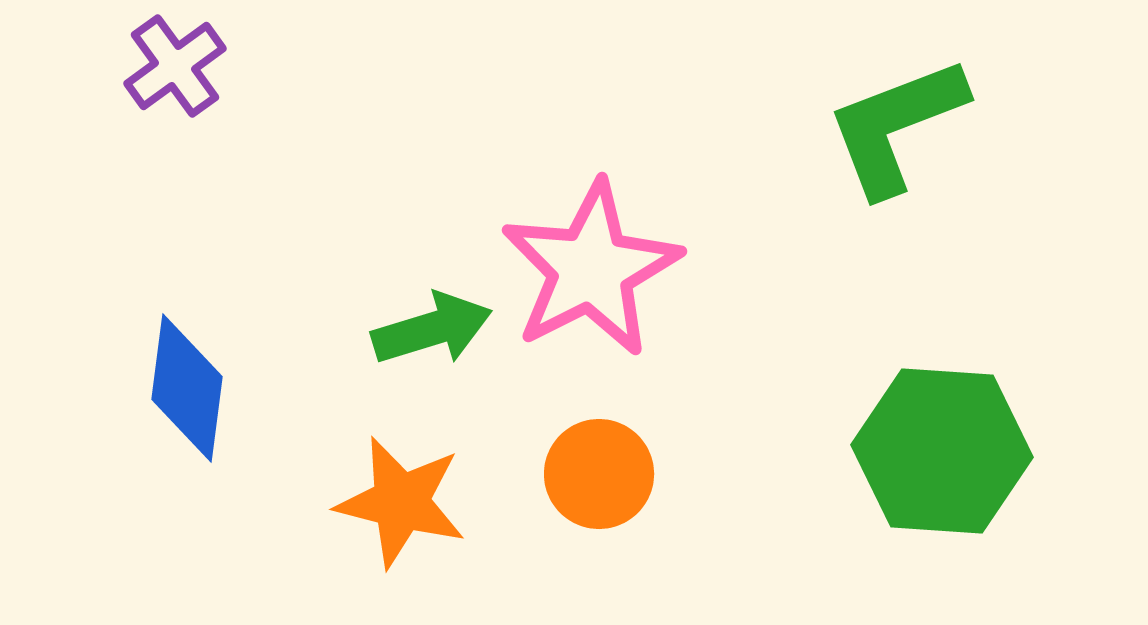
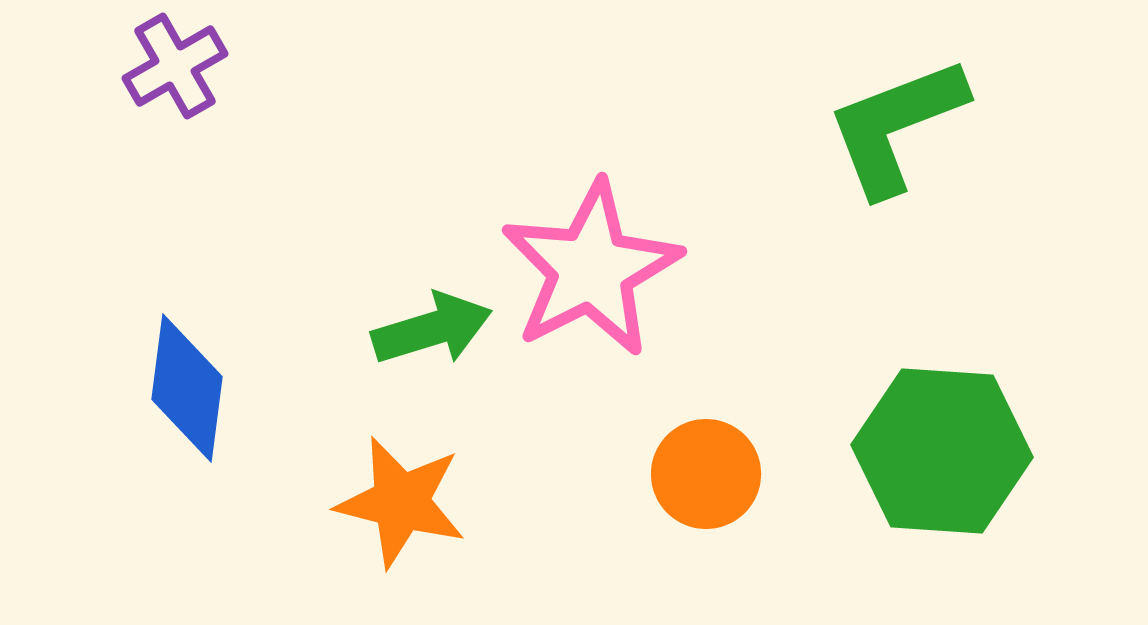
purple cross: rotated 6 degrees clockwise
orange circle: moved 107 px right
